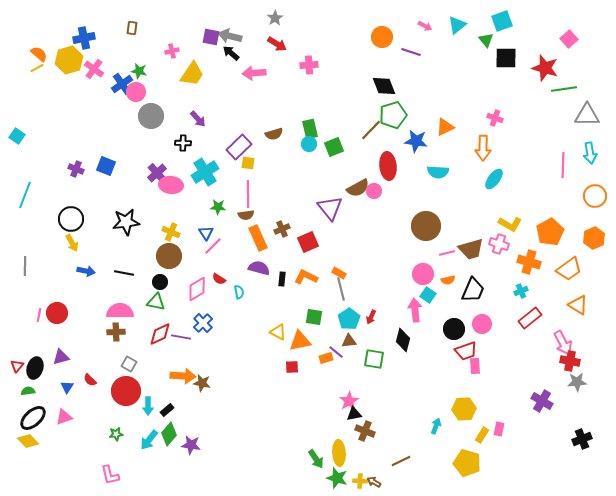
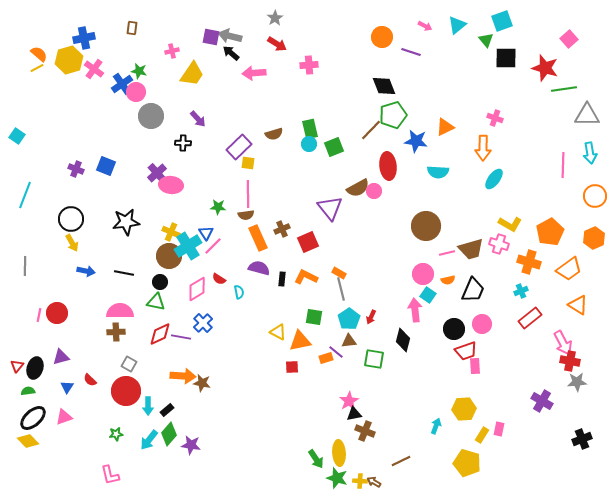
cyan cross at (205, 172): moved 17 px left, 74 px down
